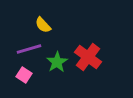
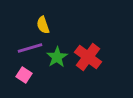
yellow semicircle: rotated 24 degrees clockwise
purple line: moved 1 px right, 1 px up
green star: moved 5 px up
